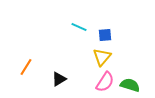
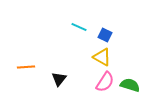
blue square: rotated 32 degrees clockwise
yellow triangle: rotated 42 degrees counterclockwise
orange line: rotated 54 degrees clockwise
black triangle: rotated 21 degrees counterclockwise
